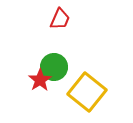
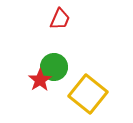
yellow square: moved 1 px right, 2 px down
